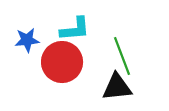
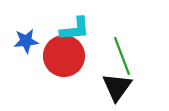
blue star: moved 1 px left, 1 px down
red circle: moved 2 px right, 6 px up
black triangle: rotated 48 degrees counterclockwise
